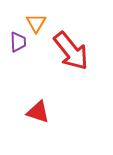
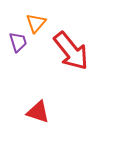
orange triangle: rotated 10 degrees clockwise
purple trapezoid: rotated 15 degrees counterclockwise
